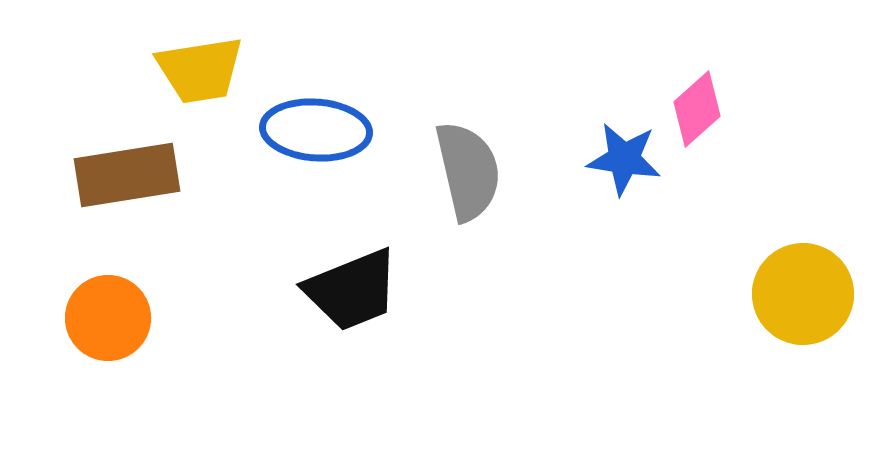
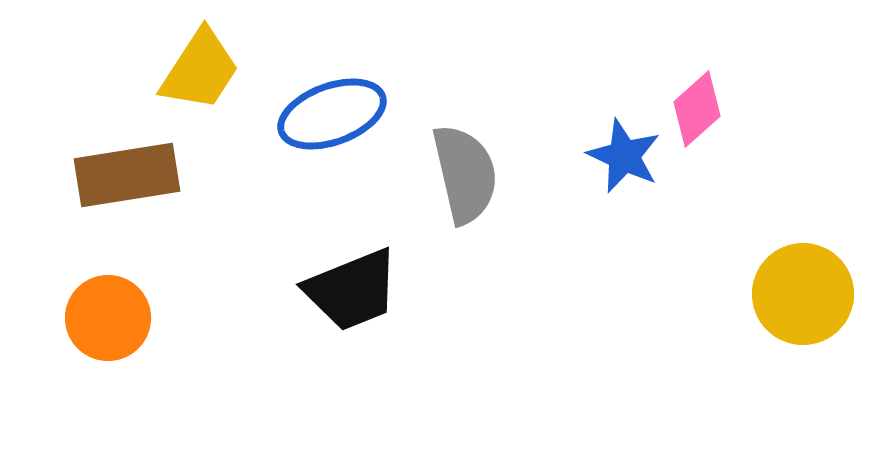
yellow trapezoid: rotated 48 degrees counterclockwise
blue ellipse: moved 16 px right, 16 px up; rotated 24 degrees counterclockwise
blue star: moved 3 px up; rotated 16 degrees clockwise
gray semicircle: moved 3 px left, 3 px down
